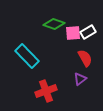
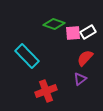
red semicircle: rotated 108 degrees counterclockwise
